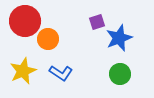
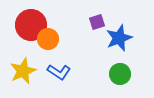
red circle: moved 6 px right, 4 px down
blue L-shape: moved 2 px left, 1 px up
